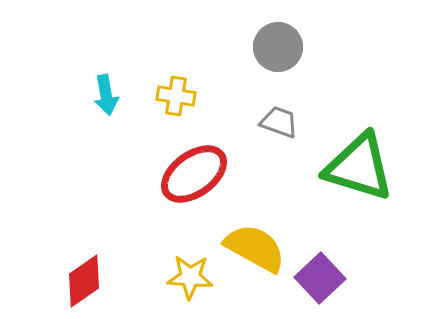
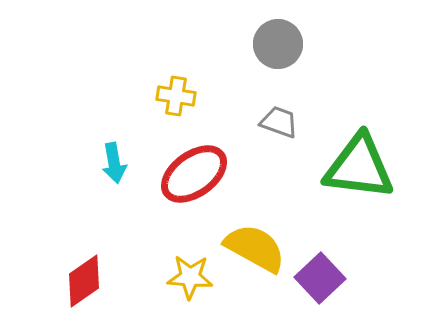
gray circle: moved 3 px up
cyan arrow: moved 8 px right, 68 px down
green triangle: rotated 10 degrees counterclockwise
